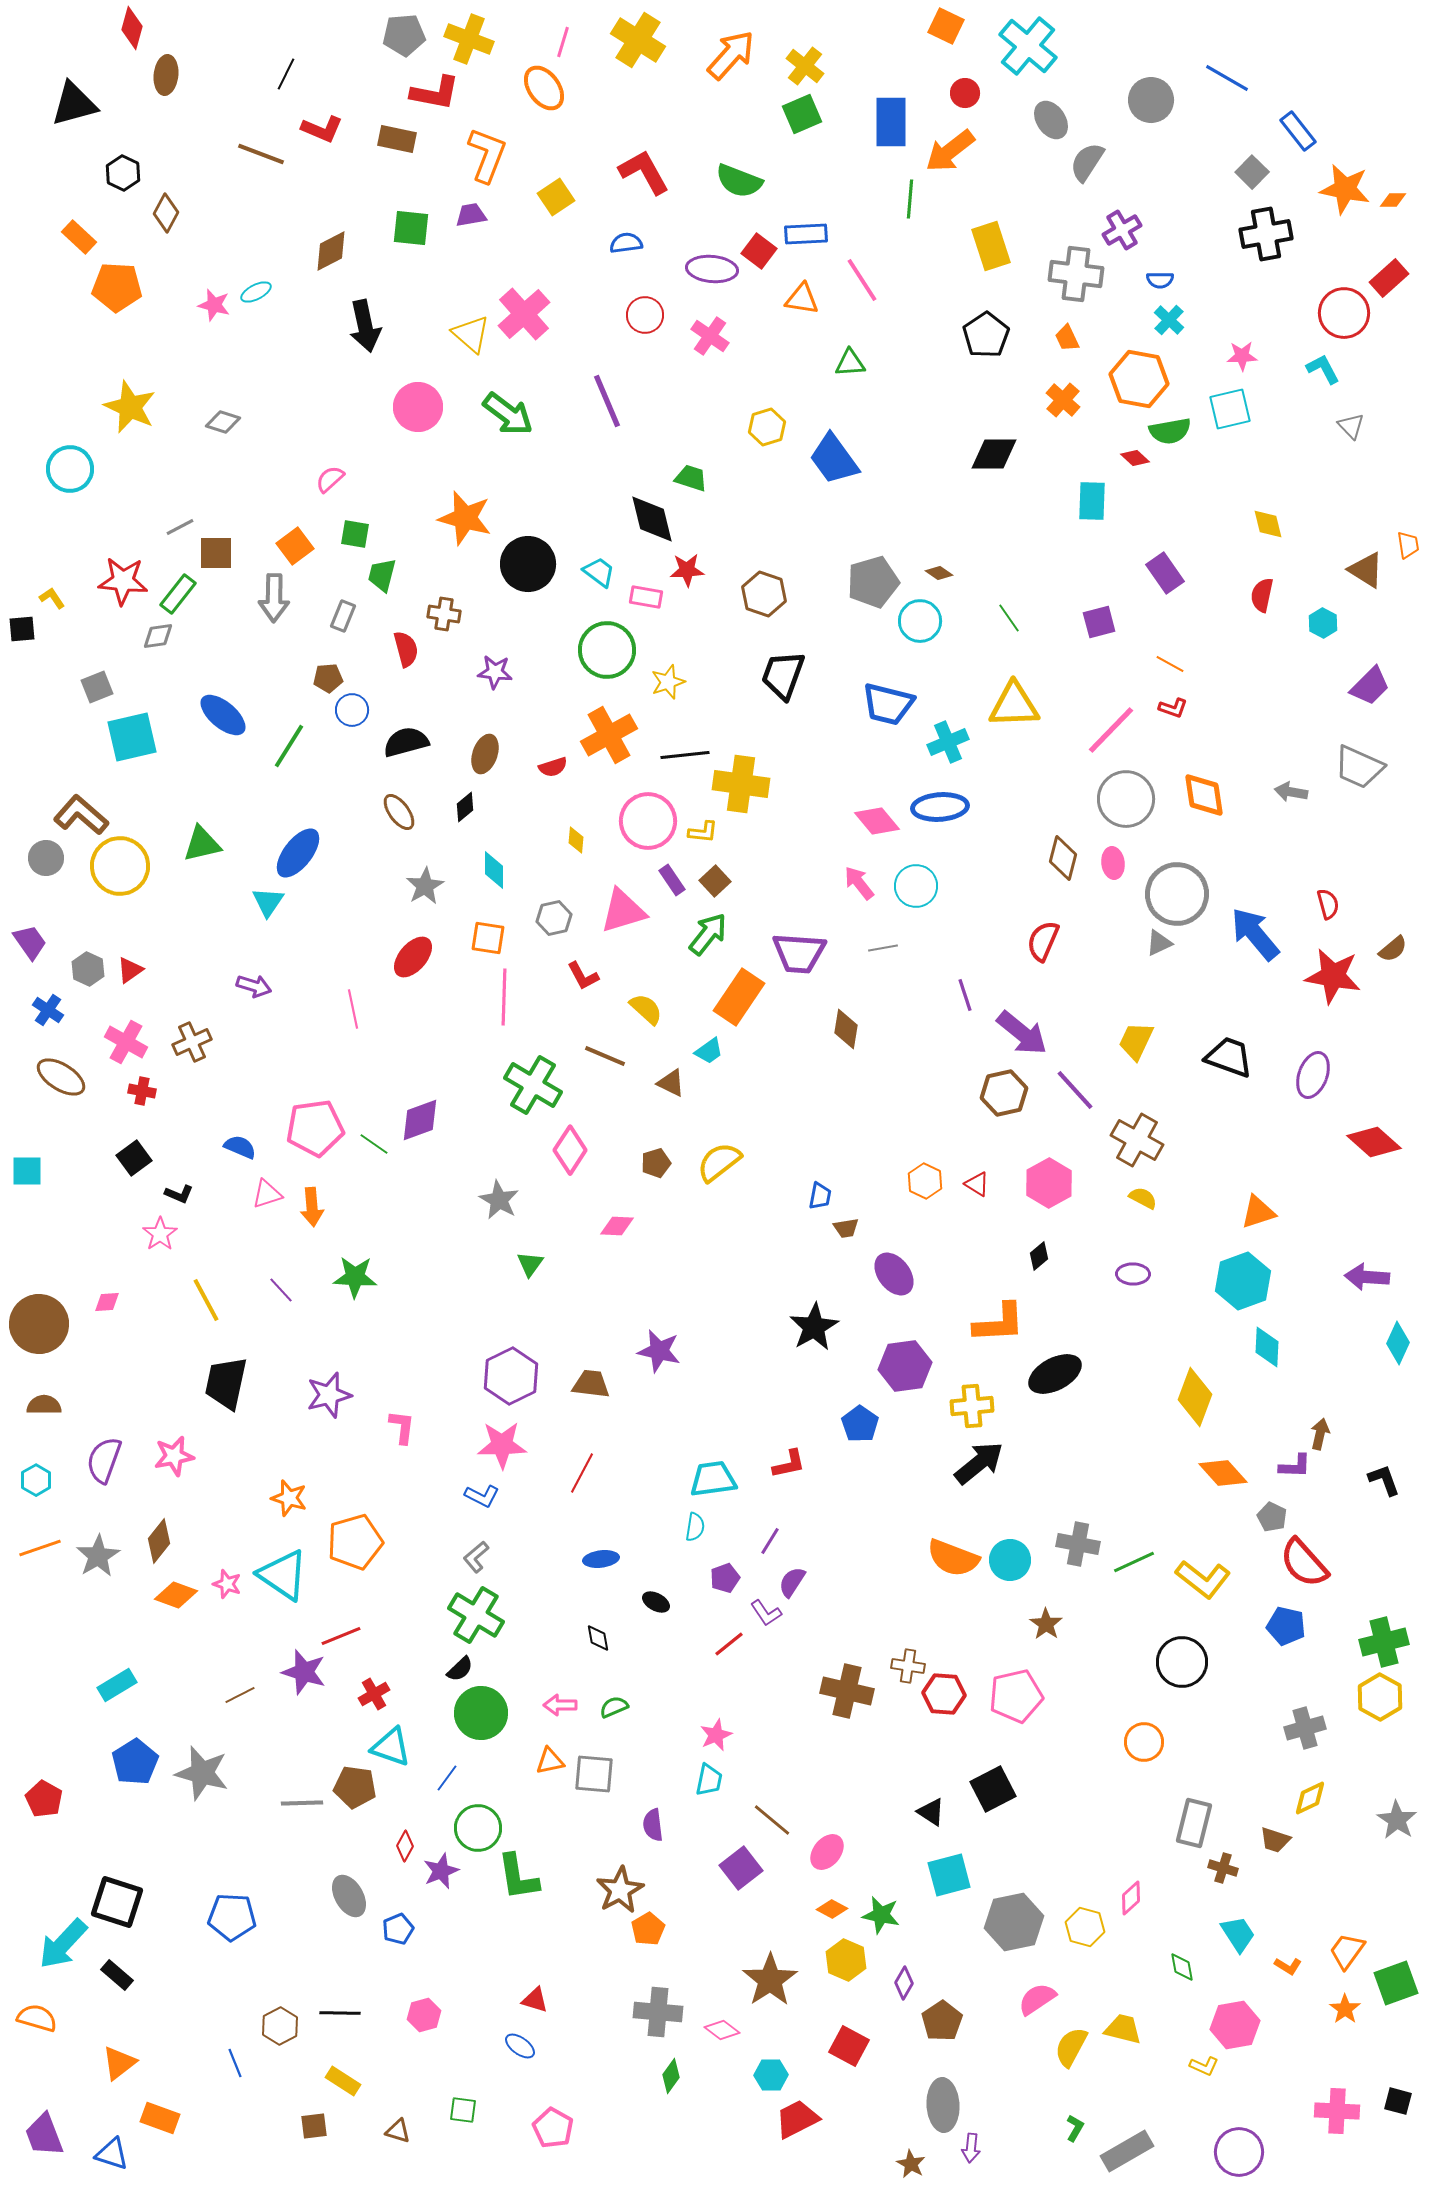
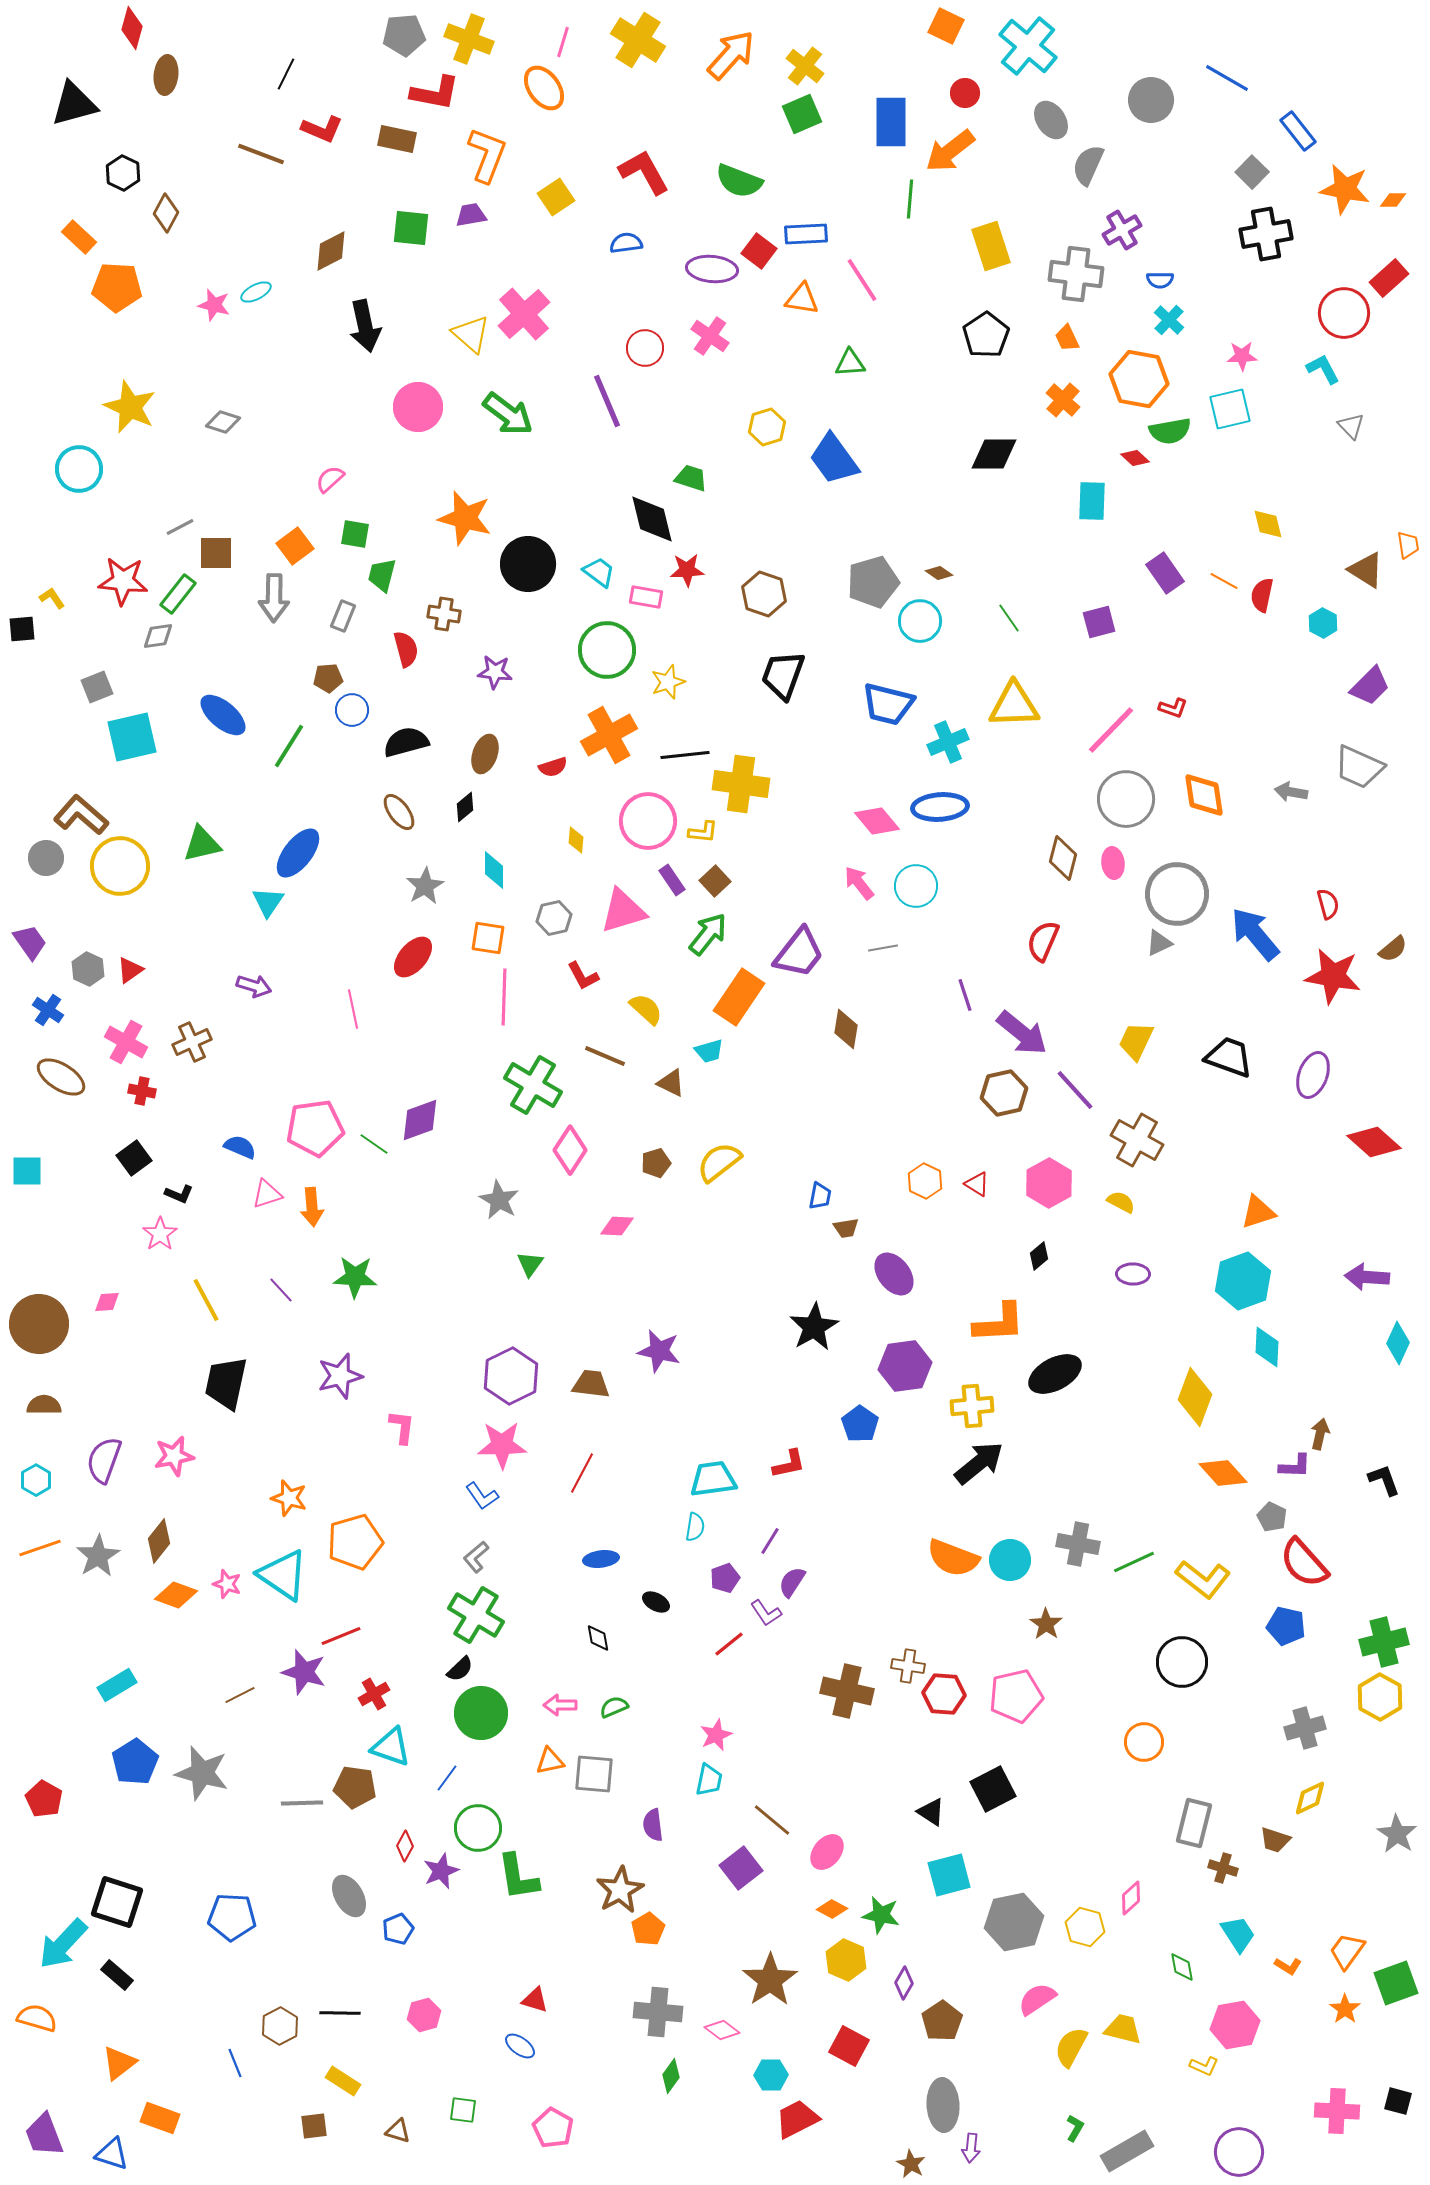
gray semicircle at (1087, 162): moved 1 px right, 3 px down; rotated 9 degrees counterclockwise
red circle at (645, 315): moved 33 px down
cyan circle at (70, 469): moved 9 px right
orange line at (1170, 664): moved 54 px right, 83 px up
purple trapezoid at (799, 953): rotated 56 degrees counterclockwise
cyan trapezoid at (709, 1051): rotated 20 degrees clockwise
yellow semicircle at (1143, 1198): moved 22 px left, 4 px down
purple star at (329, 1395): moved 11 px right, 19 px up
blue L-shape at (482, 1496): rotated 28 degrees clockwise
gray star at (1397, 1820): moved 14 px down
